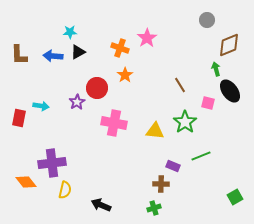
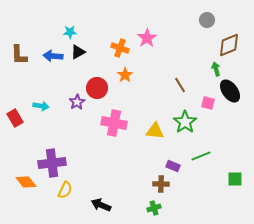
red rectangle: moved 4 px left; rotated 42 degrees counterclockwise
yellow semicircle: rotated 12 degrees clockwise
green square: moved 18 px up; rotated 28 degrees clockwise
